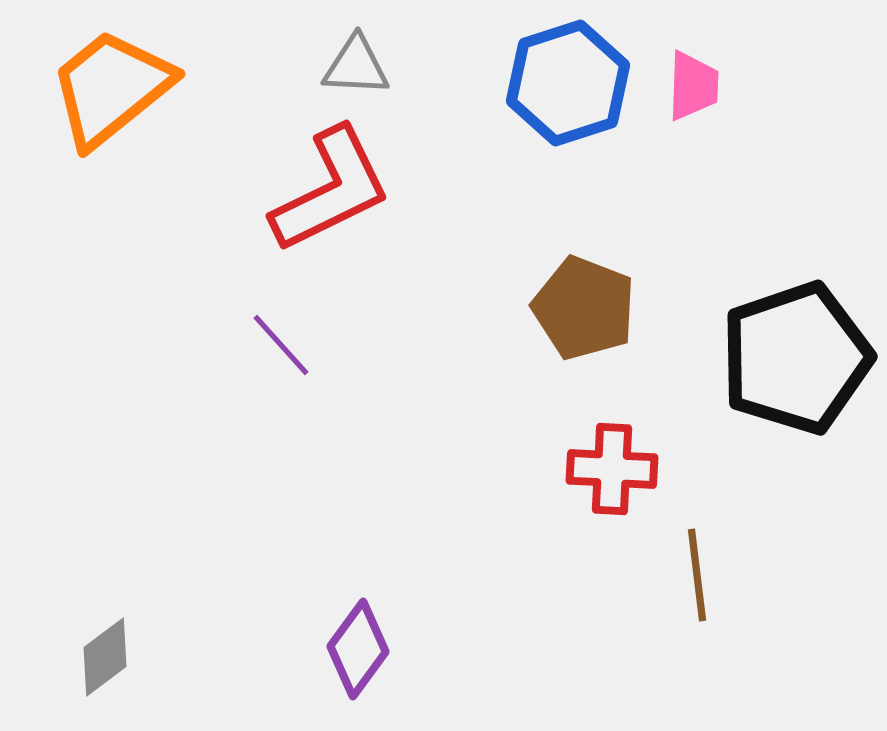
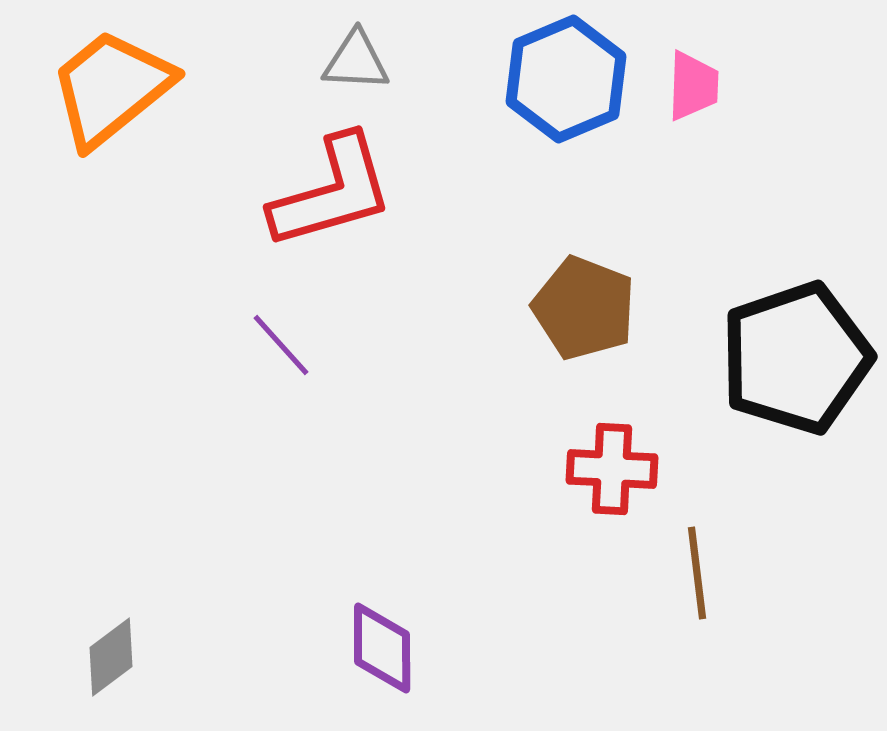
gray triangle: moved 5 px up
blue hexagon: moved 2 px left, 4 px up; rotated 5 degrees counterclockwise
red L-shape: moved 1 px right, 2 px down; rotated 10 degrees clockwise
brown line: moved 2 px up
purple diamond: moved 24 px right, 1 px up; rotated 36 degrees counterclockwise
gray diamond: moved 6 px right
